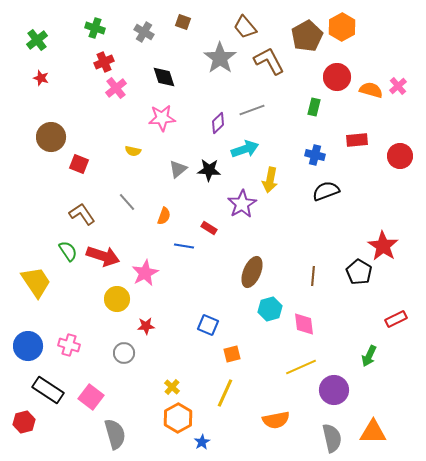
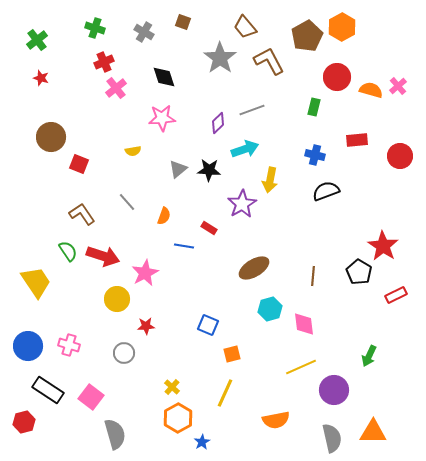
yellow semicircle at (133, 151): rotated 21 degrees counterclockwise
brown ellipse at (252, 272): moved 2 px right, 4 px up; rotated 36 degrees clockwise
red rectangle at (396, 319): moved 24 px up
